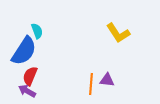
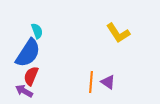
blue semicircle: moved 4 px right, 2 px down
red semicircle: moved 1 px right
purple triangle: moved 1 px right, 2 px down; rotated 28 degrees clockwise
orange line: moved 2 px up
purple arrow: moved 3 px left
